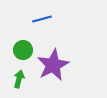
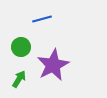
green circle: moved 2 px left, 3 px up
green arrow: rotated 18 degrees clockwise
